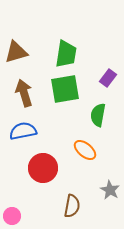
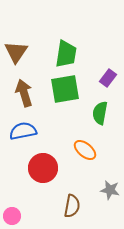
brown triangle: rotated 40 degrees counterclockwise
green semicircle: moved 2 px right, 2 px up
gray star: rotated 18 degrees counterclockwise
